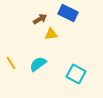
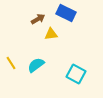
blue rectangle: moved 2 px left
brown arrow: moved 2 px left
cyan semicircle: moved 2 px left, 1 px down
